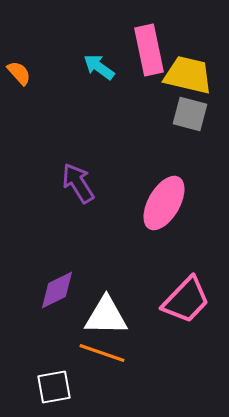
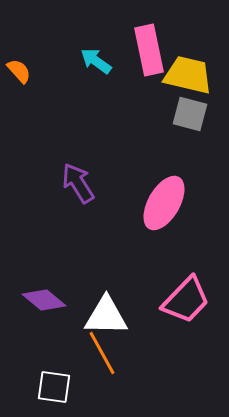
cyan arrow: moved 3 px left, 6 px up
orange semicircle: moved 2 px up
purple diamond: moved 13 px left, 10 px down; rotated 66 degrees clockwise
orange line: rotated 42 degrees clockwise
white square: rotated 18 degrees clockwise
